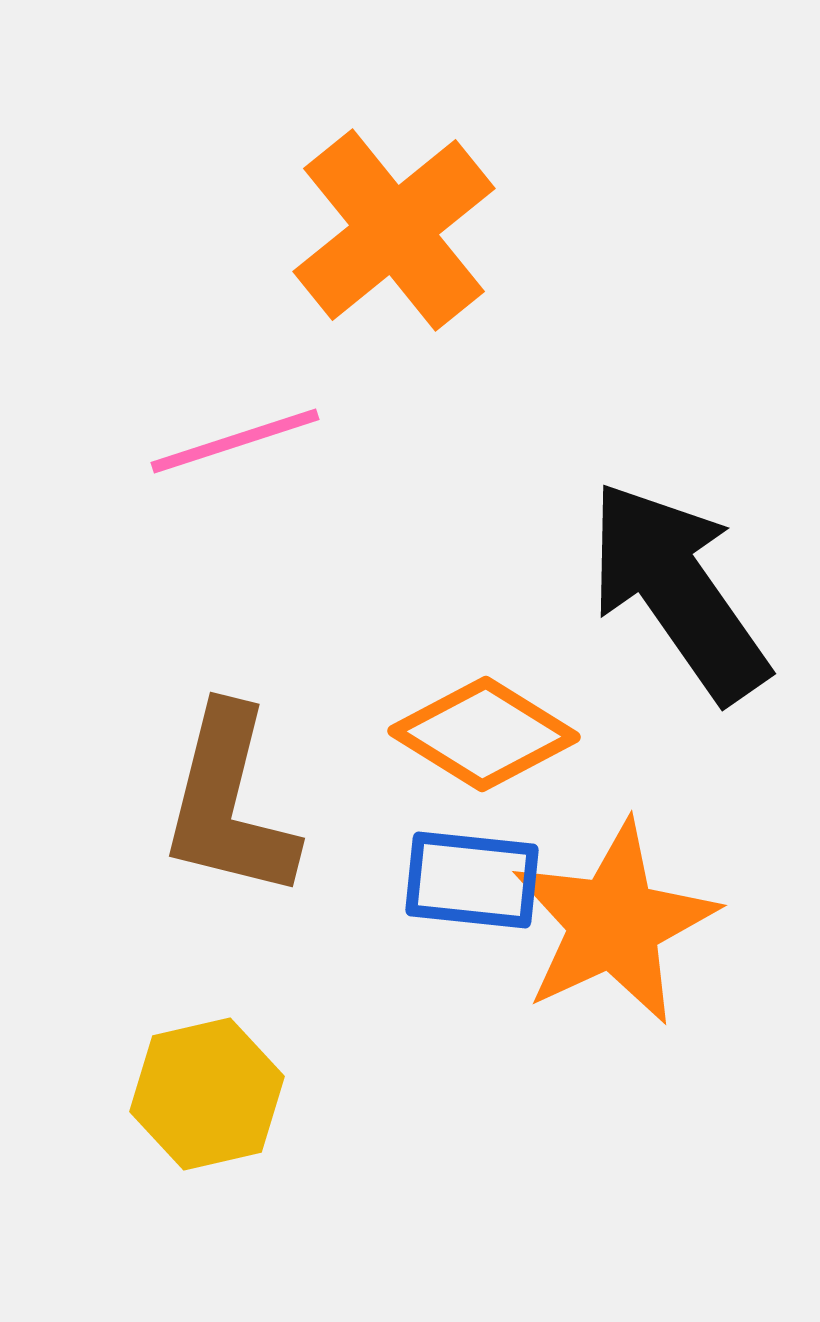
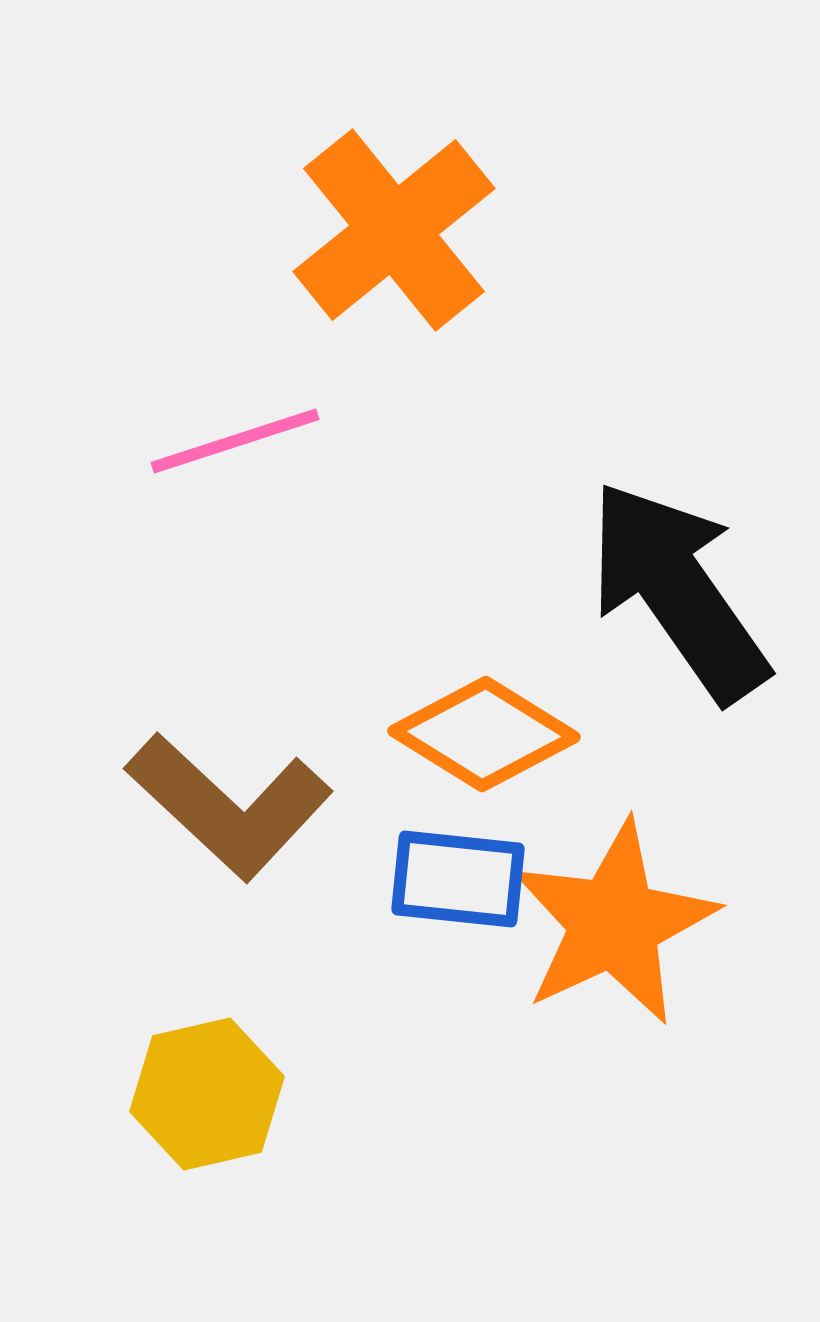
brown L-shape: moved 3 px down; rotated 61 degrees counterclockwise
blue rectangle: moved 14 px left, 1 px up
